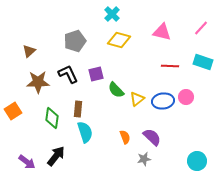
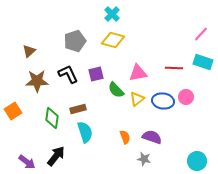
pink line: moved 6 px down
pink triangle: moved 24 px left, 41 px down; rotated 24 degrees counterclockwise
yellow diamond: moved 6 px left
red line: moved 4 px right, 2 px down
brown star: moved 1 px left, 1 px up
blue ellipse: rotated 15 degrees clockwise
brown rectangle: rotated 70 degrees clockwise
purple semicircle: rotated 24 degrees counterclockwise
gray star: rotated 24 degrees clockwise
